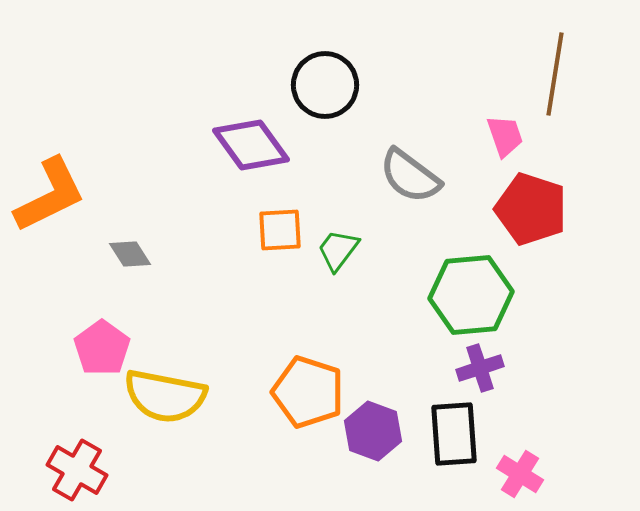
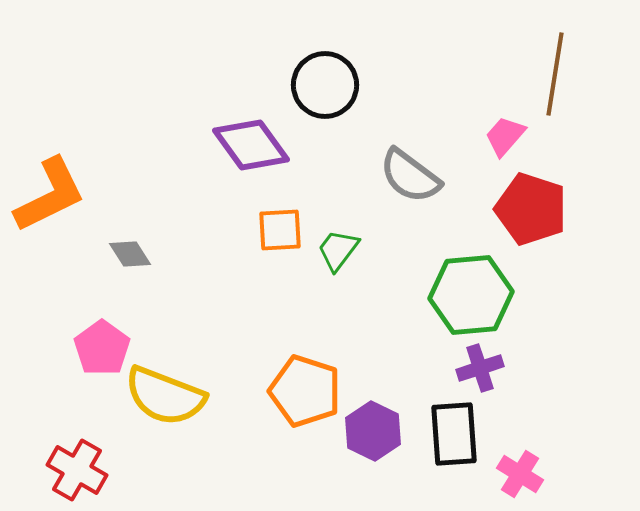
pink trapezoid: rotated 120 degrees counterclockwise
orange pentagon: moved 3 px left, 1 px up
yellow semicircle: rotated 10 degrees clockwise
purple hexagon: rotated 6 degrees clockwise
